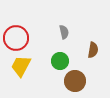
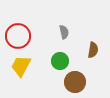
red circle: moved 2 px right, 2 px up
brown circle: moved 1 px down
